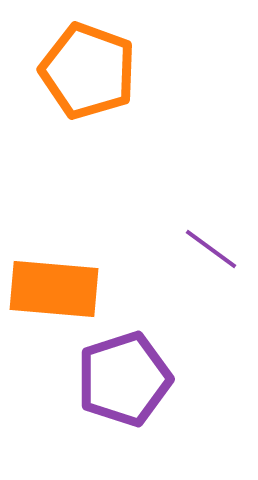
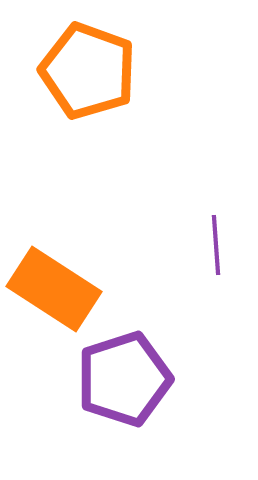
purple line: moved 5 px right, 4 px up; rotated 50 degrees clockwise
orange rectangle: rotated 28 degrees clockwise
